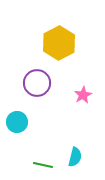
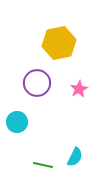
yellow hexagon: rotated 16 degrees clockwise
pink star: moved 4 px left, 6 px up
cyan semicircle: rotated 12 degrees clockwise
